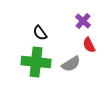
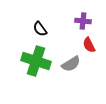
purple cross: rotated 35 degrees counterclockwise
black semicircle: moved 4 px up
green cross: moved 1 px up; rotated 12 degrees clockwise
